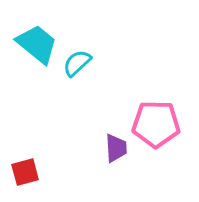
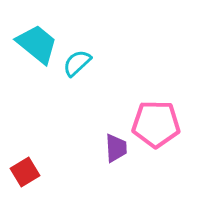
red square: rotated 16 degrees counterclockwise
